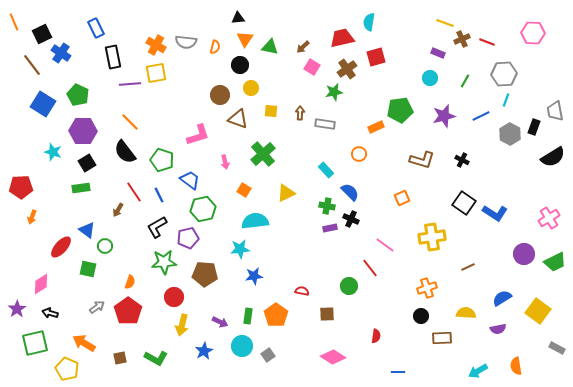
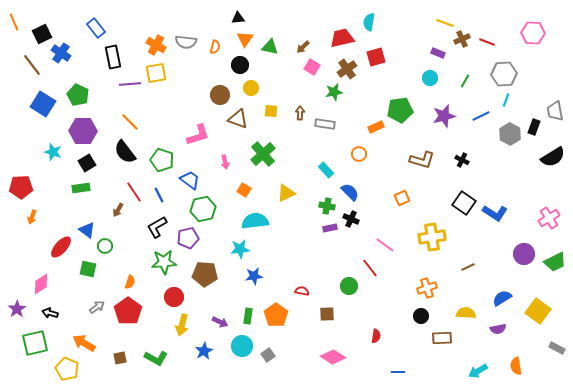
blue rectangle at (96, 28): rotated 12 degrees counterclockwise
